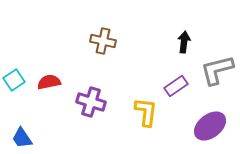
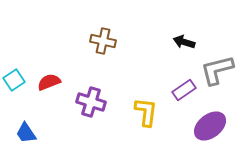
black arrow: rotated 80 degrees counterclockwise
red semicircle: rotated 10 degrees counterclockwise
purple rectangle: moved 8 px right, 4 px down
blue trapezoid: moved 4 px right, 5 px up
